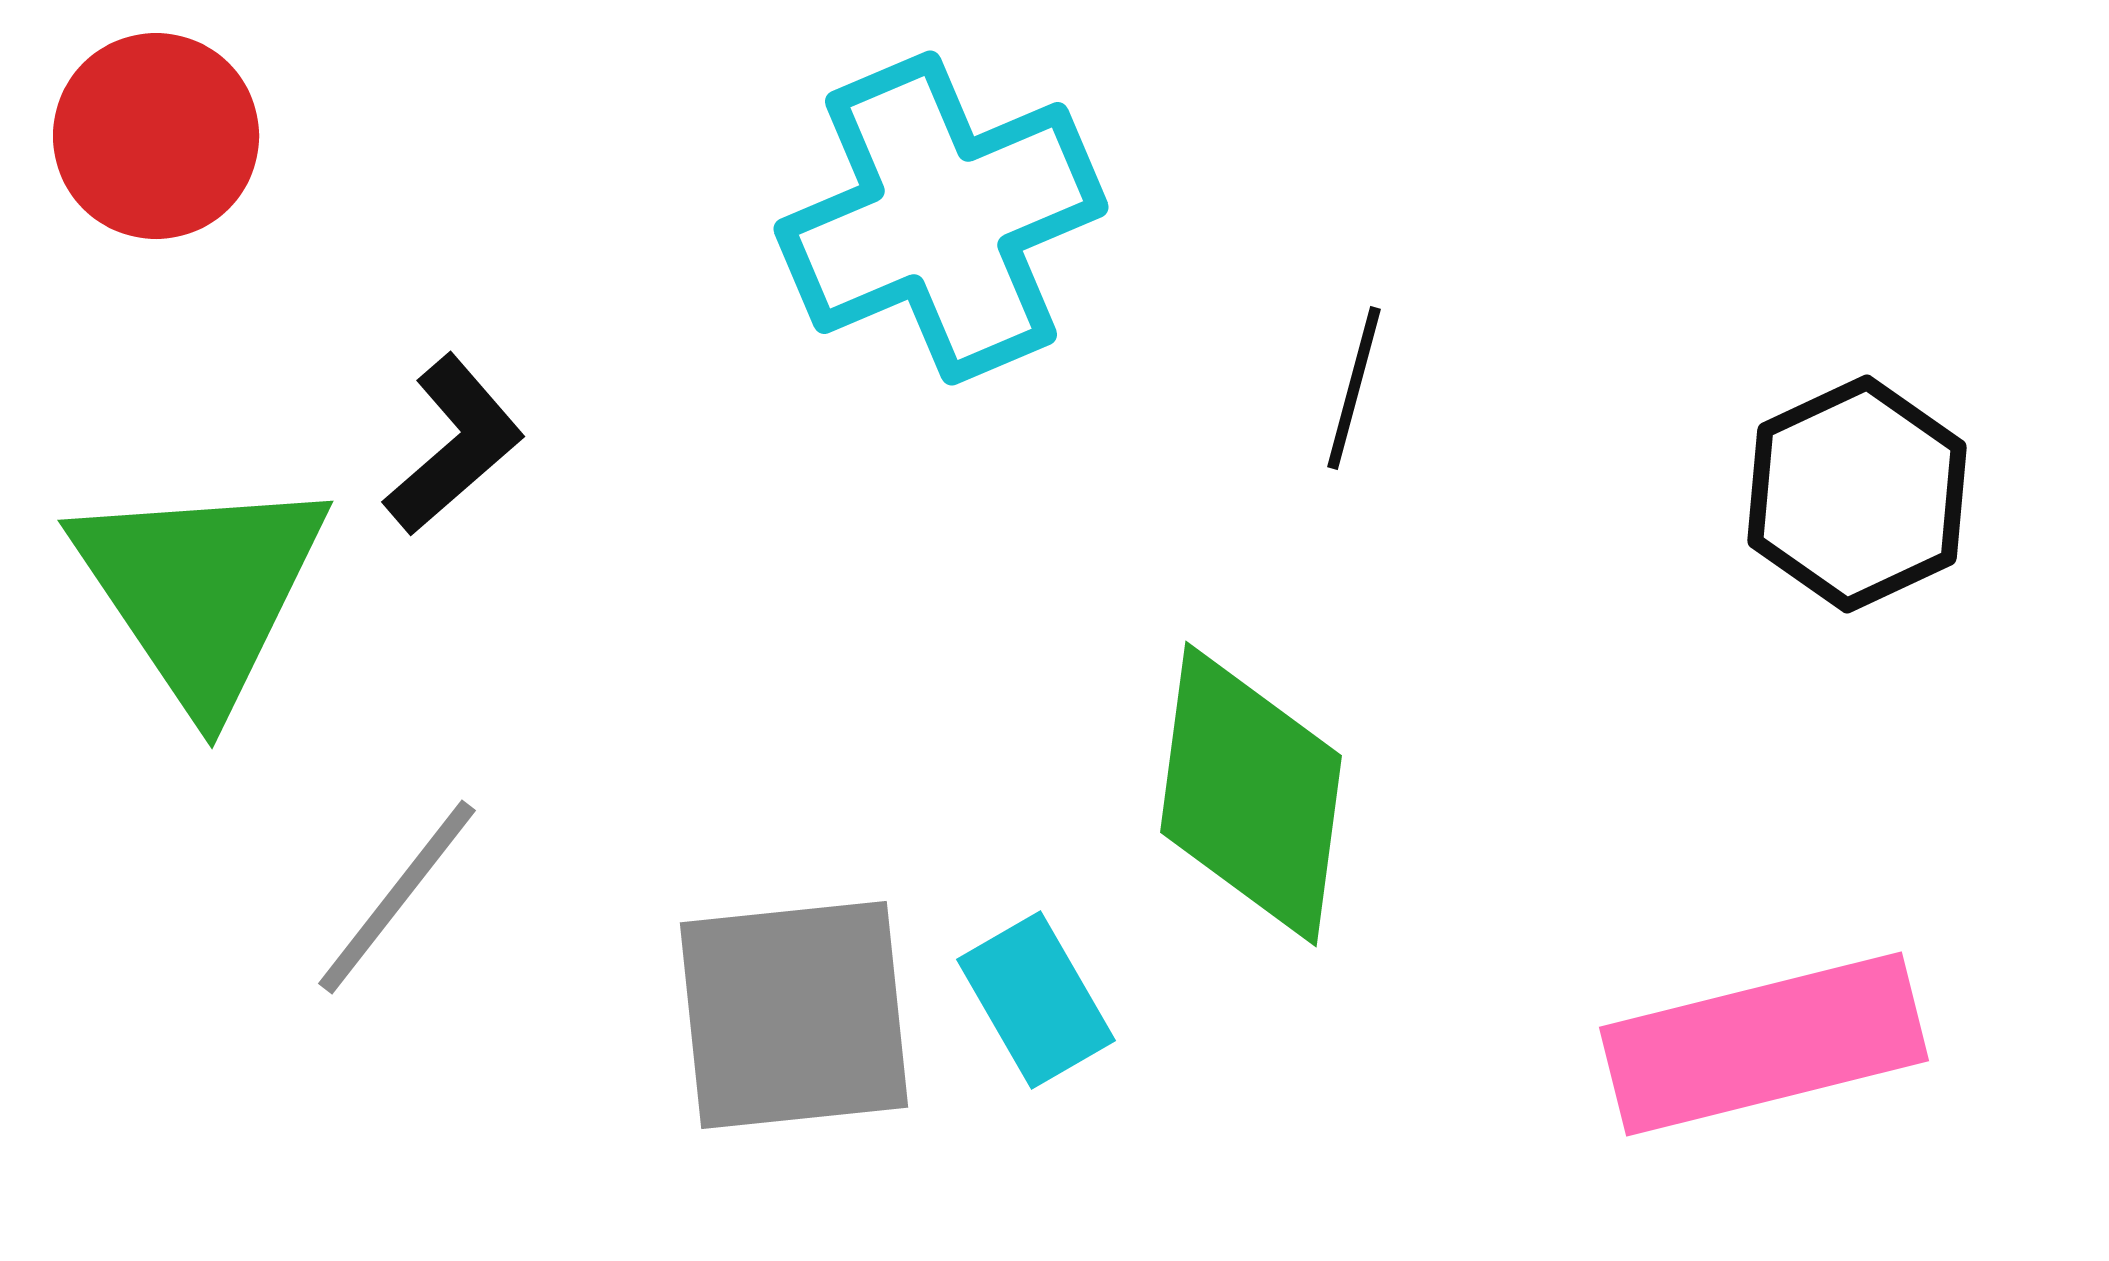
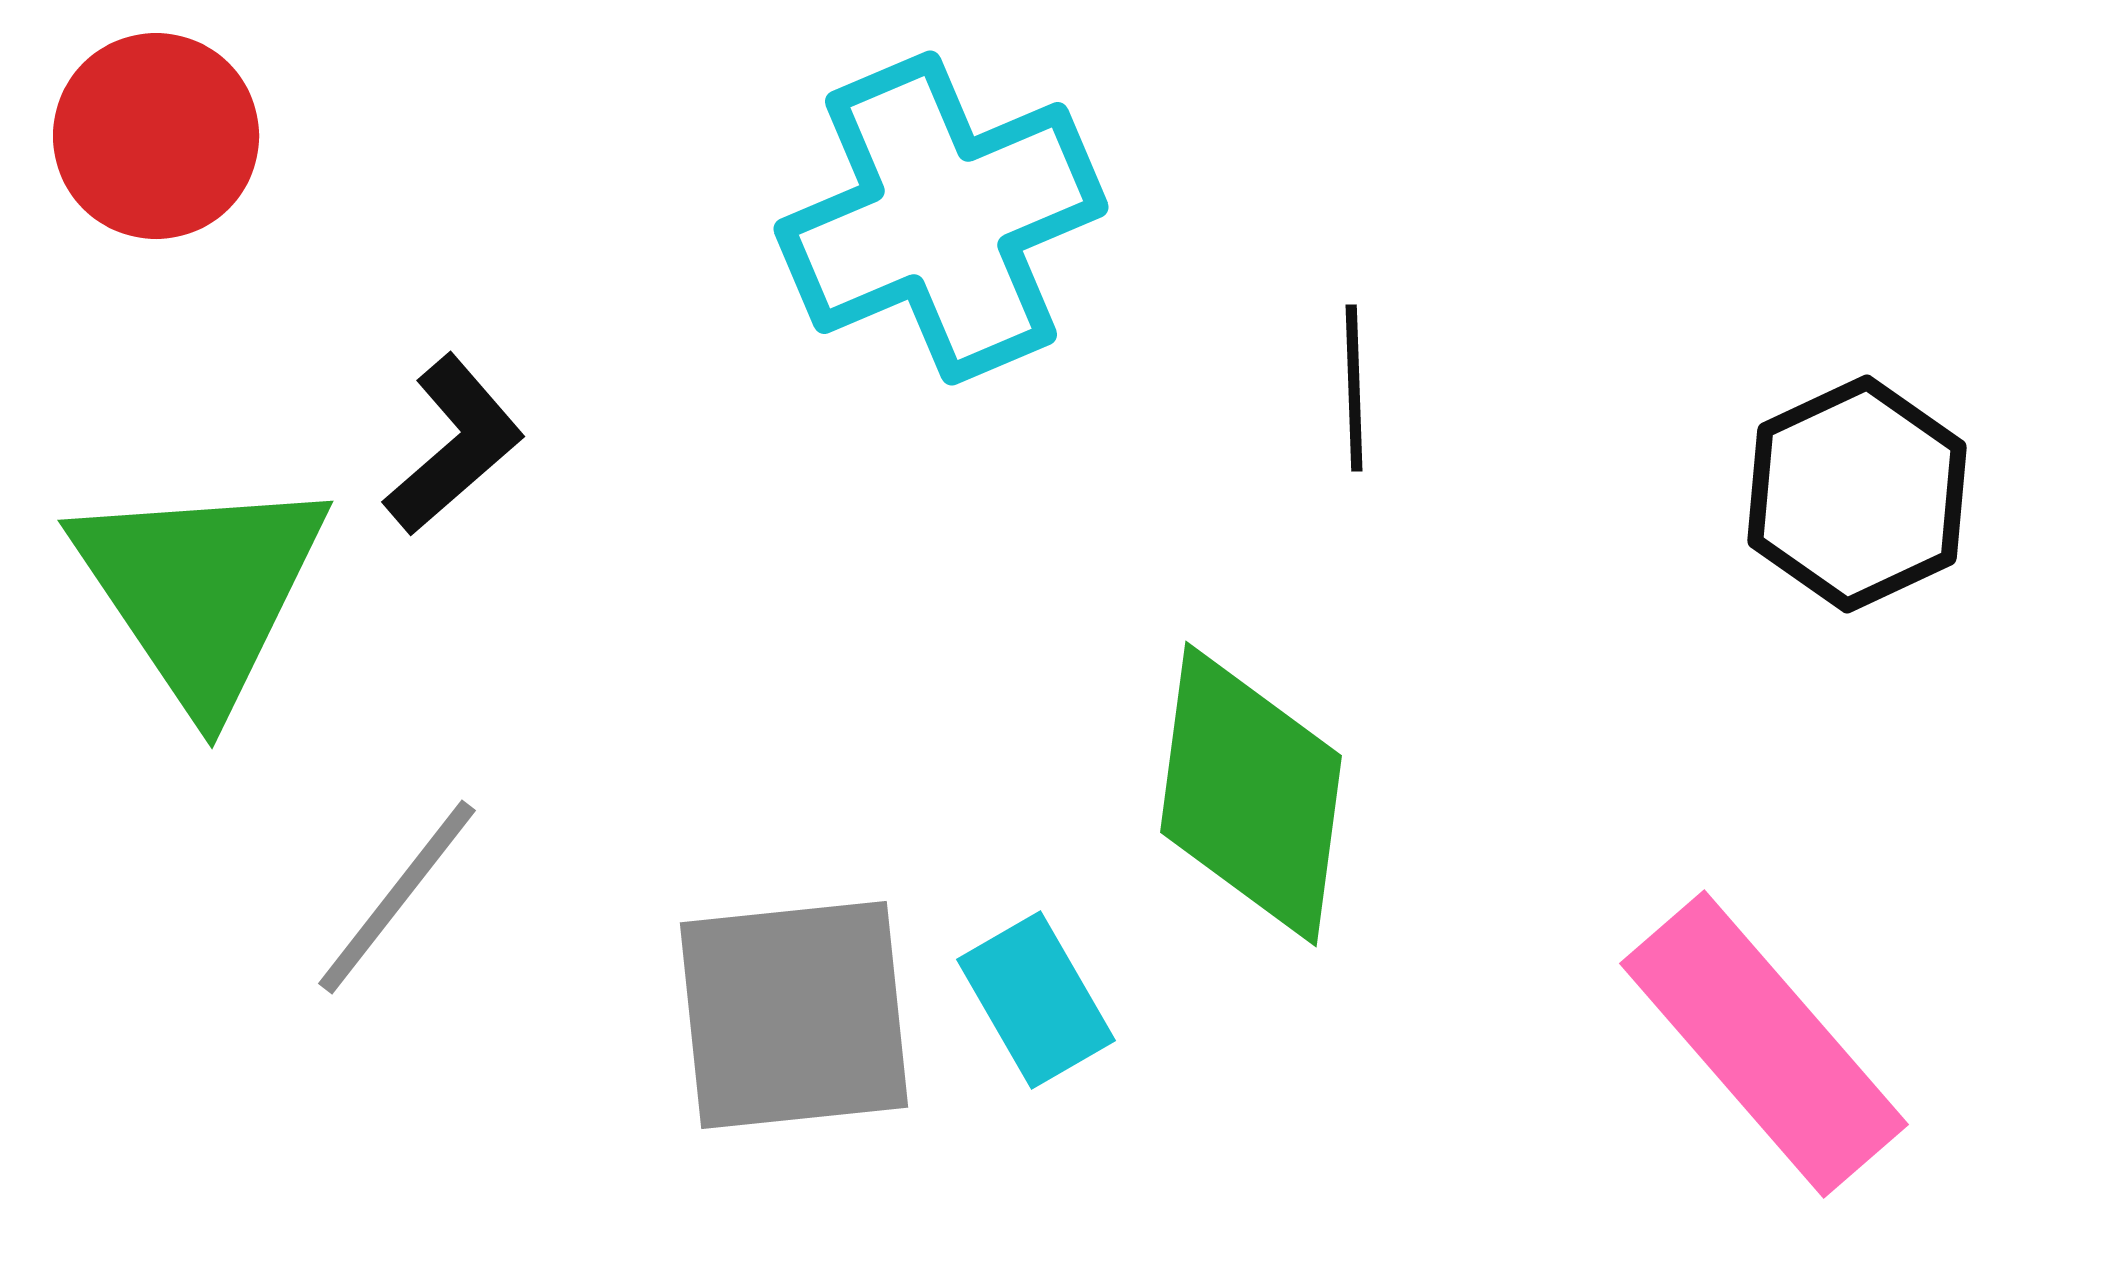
black line: rotated 17 degrees counterclockwise
pink rectangle: rotated 63 degrees clockwise
